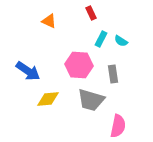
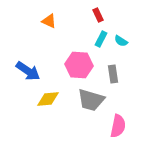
red rectangle: moved 7 px right, 2 px down
